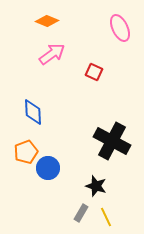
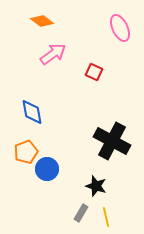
orange diamond: moved 5 px left; rotated 15 degrees clockwise
pink arrow: moved 1 px right
blue diamond: moved 1 px left; rotated 8 degrees counterclockwise
blue circle: moved 1 px left, 1 px down
yellow line: rotated 12 degrees clockwise
